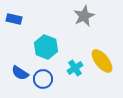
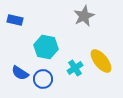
blue rectangle: moved 1 px right, 1 px down
cyan hexagon: rotated 10 degrees counterclockwise
yellow ellipse: moved 1 px left
